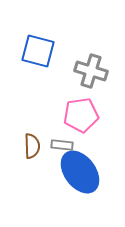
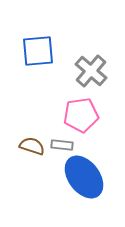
blue square: rotated 20 degrees counterclockwise
gray cross: rotated 24 degrees clockwise
brown semicircle: rotated 70 degrees counterclockwise
blue ellipse: moved 4 px right, 5 px down
